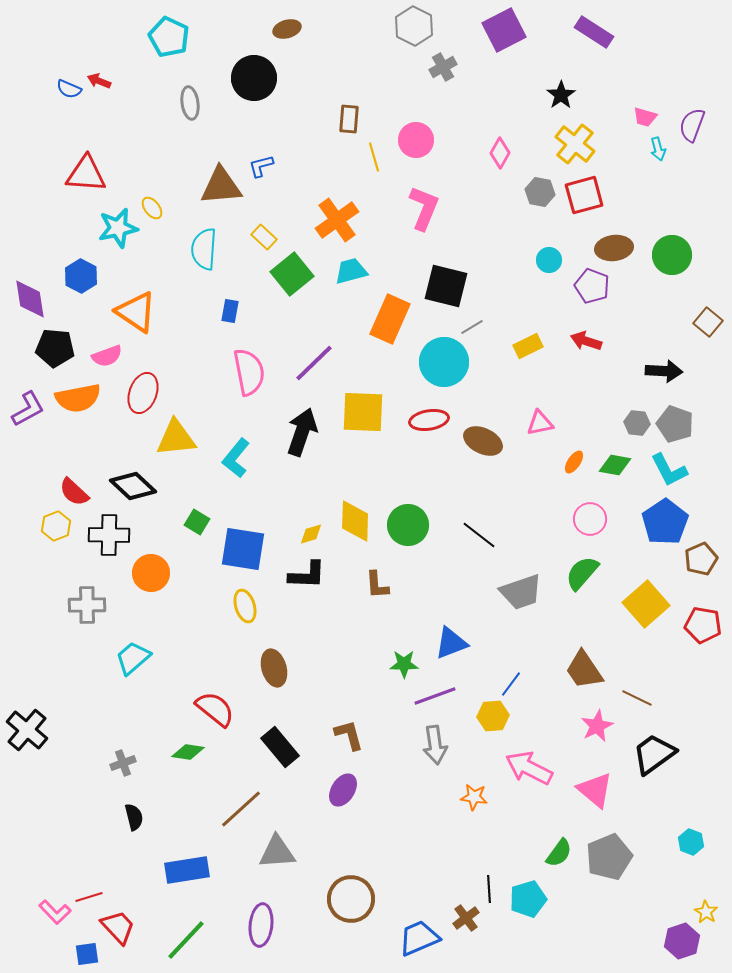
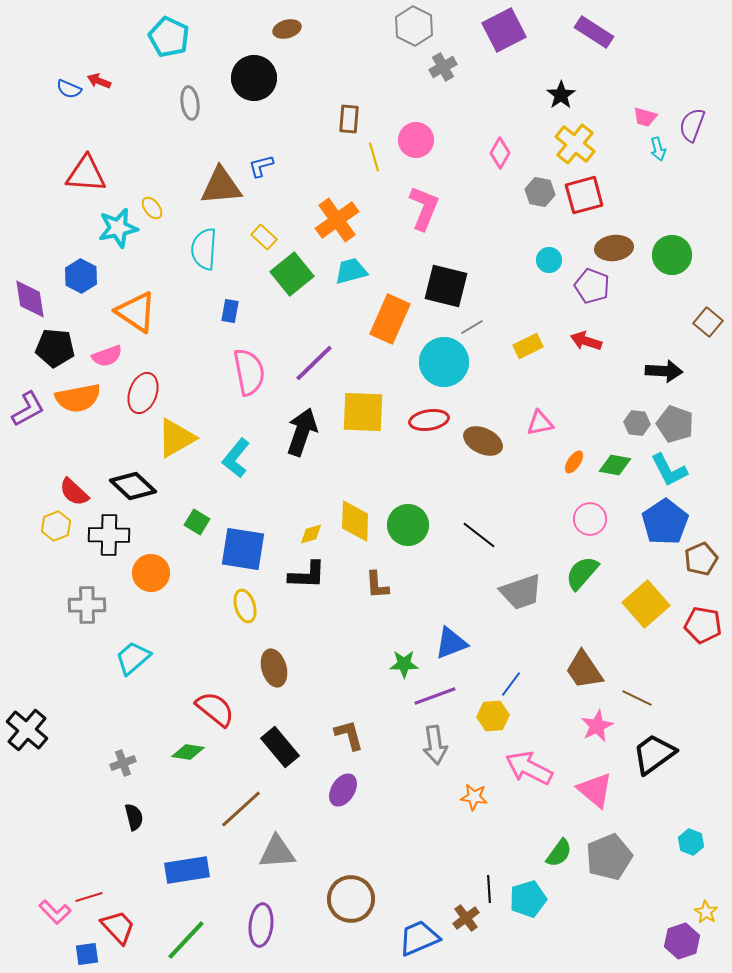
yellow triangle at (176, 438): rotated 24 degrees counterclockwise
